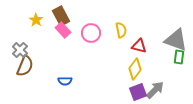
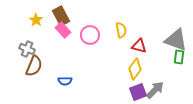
pink circle: moved 1 px left, 2 px down
gray cross: moved 7 px right, 1 px up; rotated 21 degrees counterclockwise
brown semicircle: moved 9 px right
